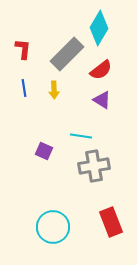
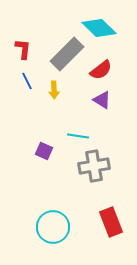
cyan diamond: rotated 76 degrees counterclockwise
blue line: moved 3 px right, 7 px up; rotated 18 degrees counterclockwise
cyan line: moved 3 px left
